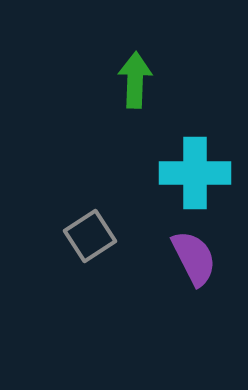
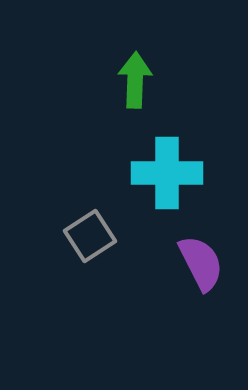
cyan cross: moved 28 px left
purple semicircle: moved 7 px right, 5 px down
